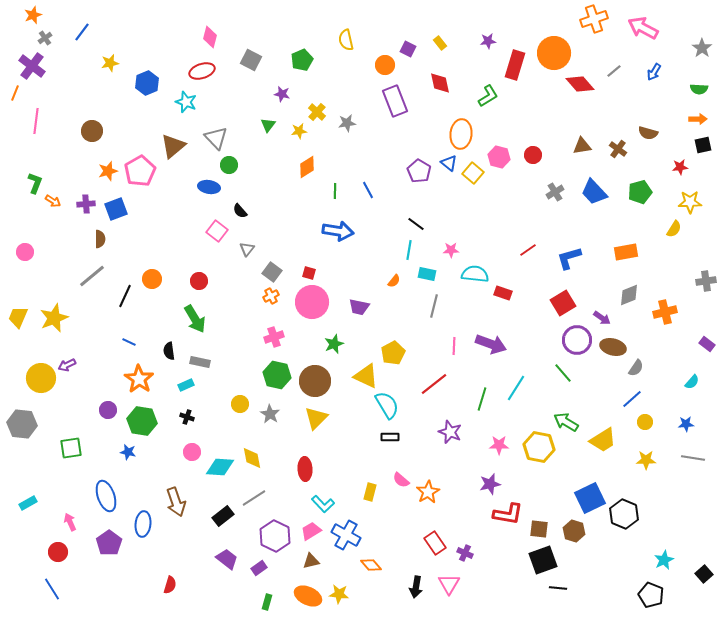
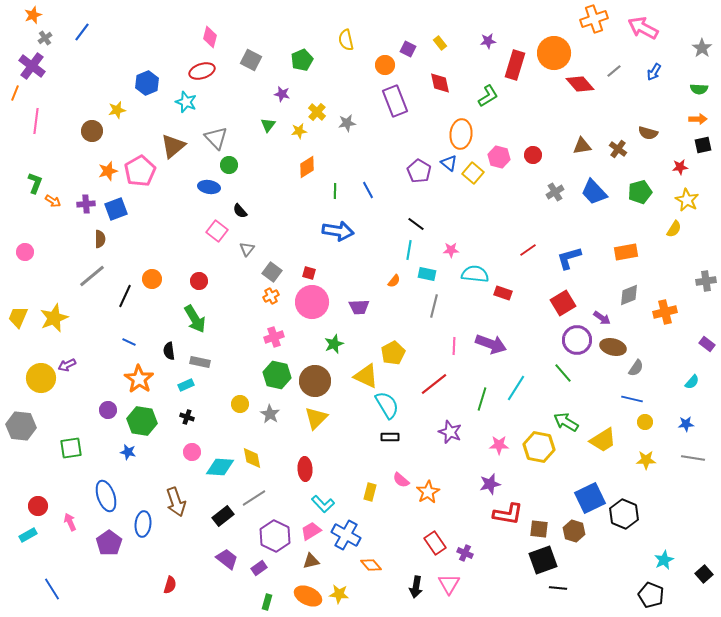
yellow star at (110, 63): moved 7 px right, 47 px down
yellow star at (690, 202): moved 3 px left, 2 px up; rotated 30 degrees clockwise
purple trapezoid at (359, 307): rotated 15 degrees counterclockwise
blue line at (632, 399): rotated 55 degrees clockwise
gray hexagon at (22, 424): moved 1 px left, 2 px down
cyan rectangle at (28, 503): moved 32 px down
red circle at (58, 552): moved 20 px left, 46 px up
